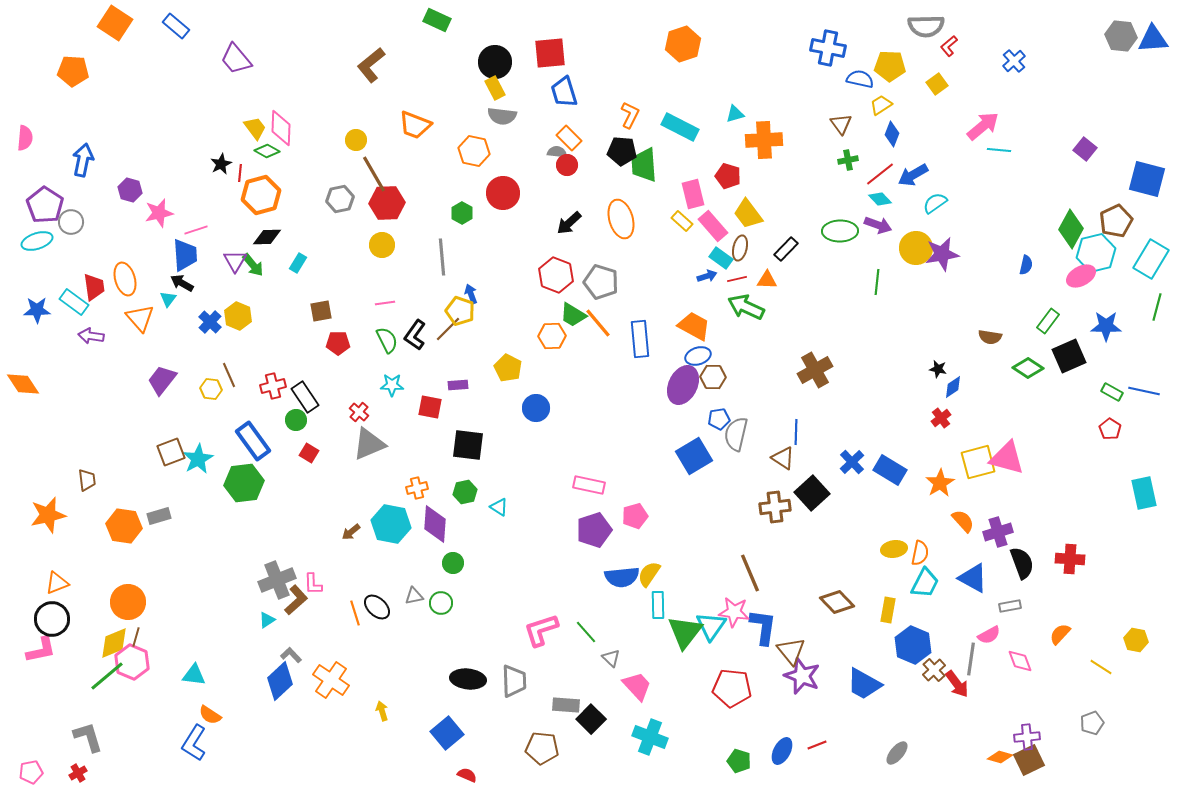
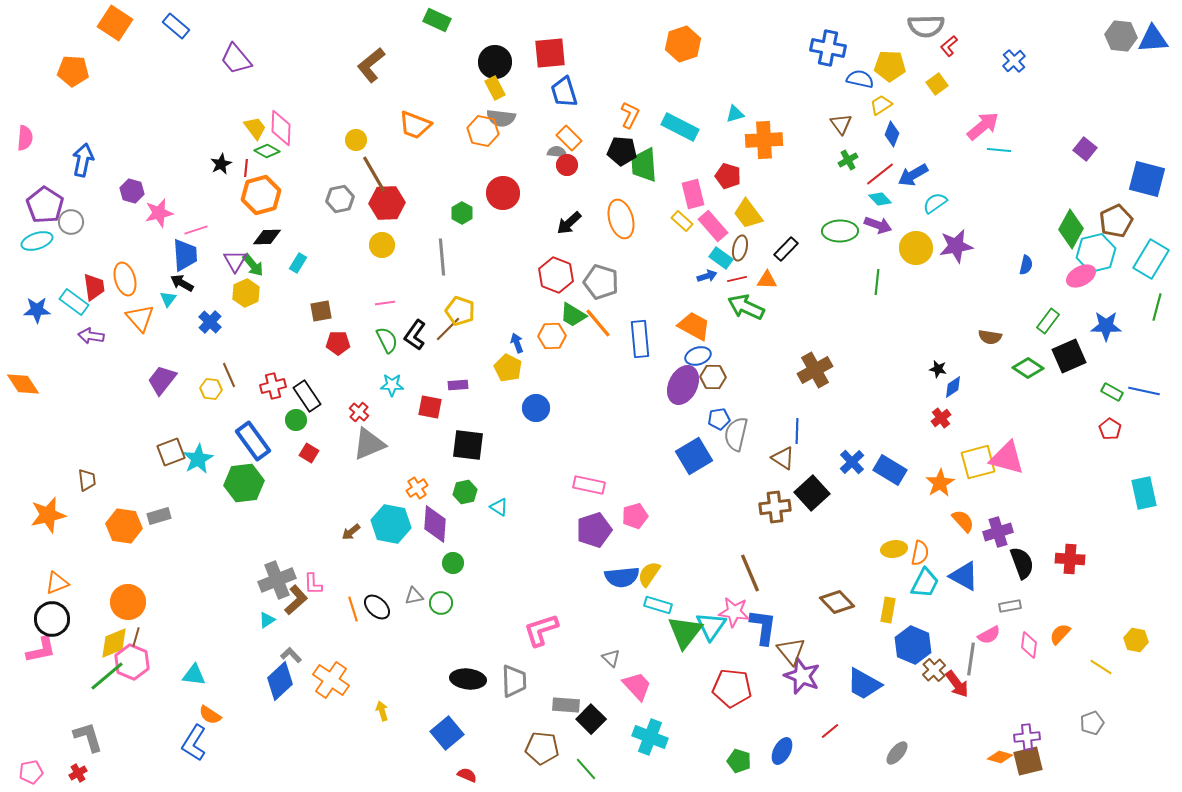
gray semicircle at (502, 116): moved 1 px left, 2 px down
orange hexagon at (474, 151): moved 9 px right, 20 px up
green cross at (848, 160): rotated 18 degrees counterclockwise
red line at (240, 173): moved 6 px right, 5 px up
purple hexagon at (130, 190): moved 2 px right, 1 px down
purple star at (942, 254): moved 14 px right, 8 px up
blue arrow at (471, 294): moved 46 px right, 49 px down
yellow hexagon at (238, 316): moved 8 px right, 23 px up; rotated 12 degrees clockwise
black rectangle at (305, 397): moved 2 px right, 1 px up
blue line at (796, 432): moved 1 px right, 1 px up
orange cross at (417, 488): rotated 20 degrees counterclockwise
blue triangle at (973, 578): moved 9 px left, 2 px up
cyan rectangle at (658, 605): rotated 72 degrees counterclockwise
orange line at (355, 613): moved 2 px left, 4 px up
green line at (586, 632): moved 137 px down
pink diamond at (1020, 661): moved 9 px right, 16 px up; rotated 28 degrees clockwise
red line at (817, 745): moved 13 px right, 14 px up; rotated 18 degrees counterclockwise
brown square at (1029, 760): moved 1 px left, 1 px down; rotated 12 degrees clockwise
